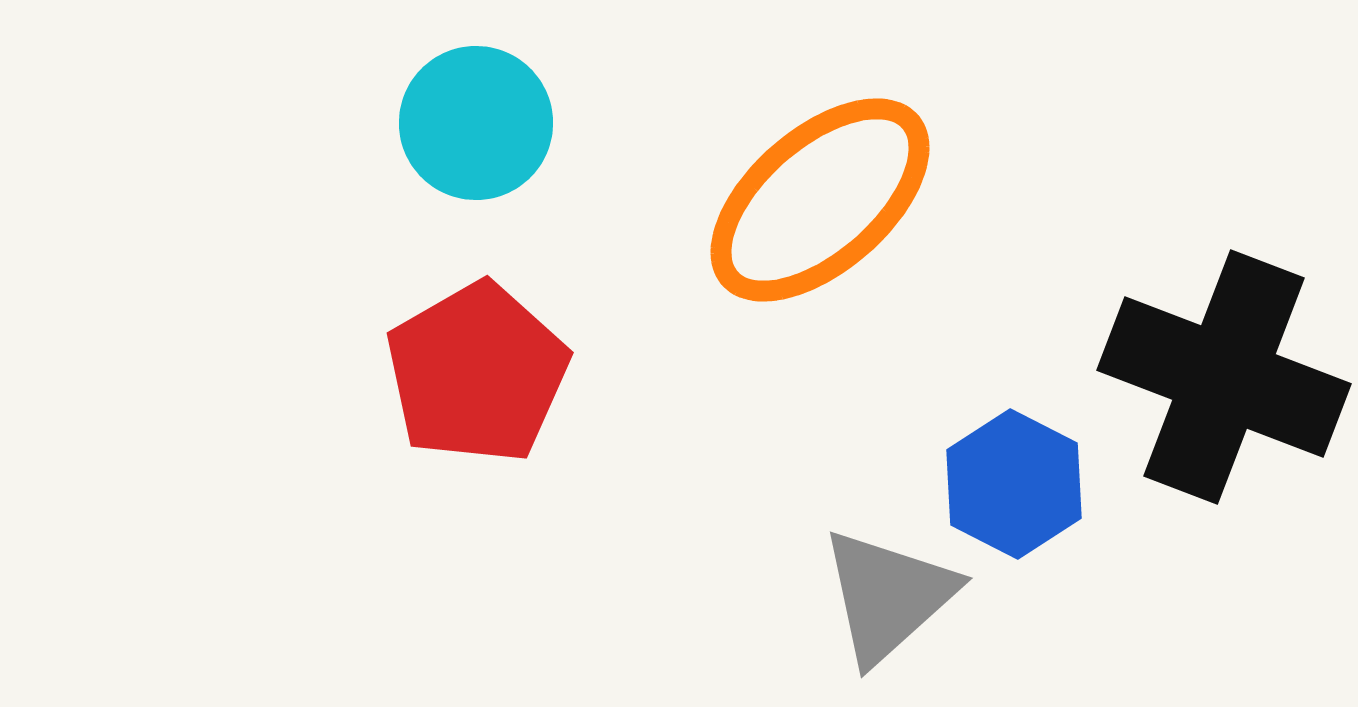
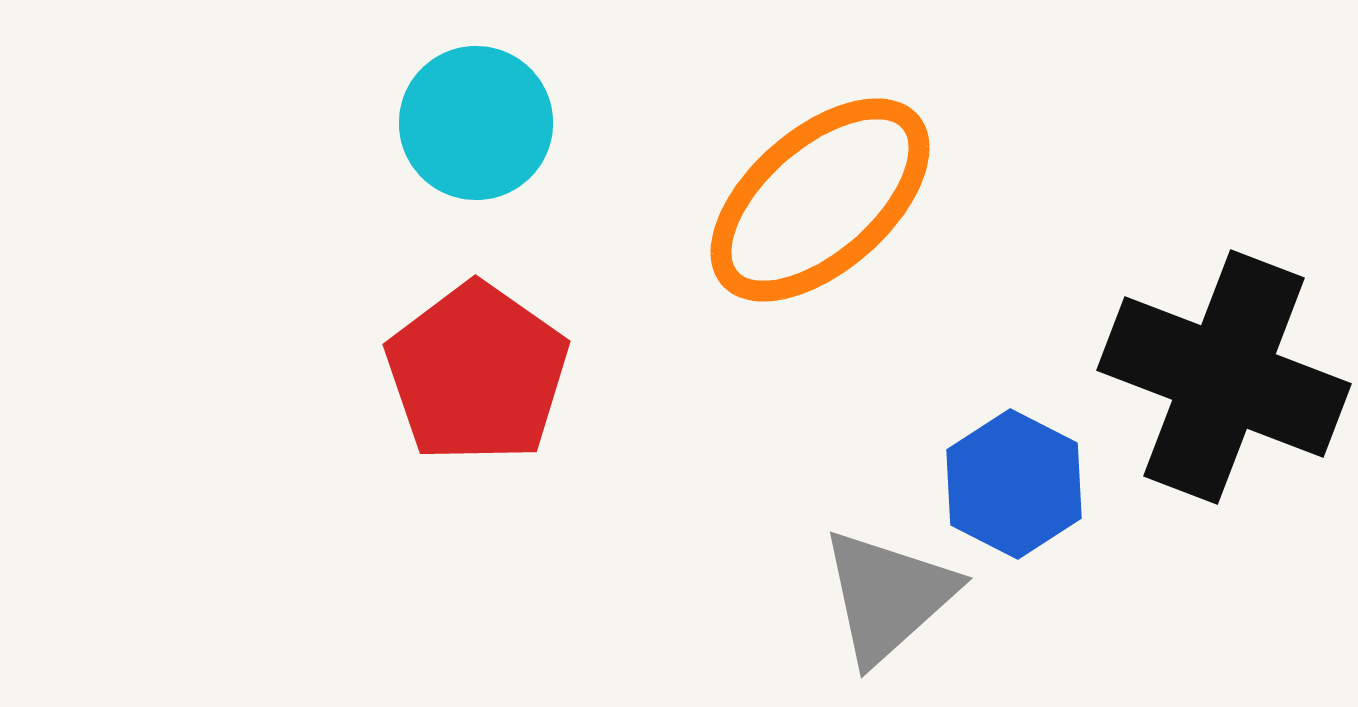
red pentagon: rotated 7 degrees counterclockwise
